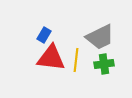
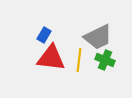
gray trapezoid: moved 2 px left
yellow line: moved 3 px right
green cross: moved 1 px right, 4 px up; rotated 30 degrees clockwise
